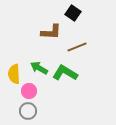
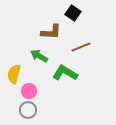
brown line: moved 4 px right
green arrow: moved 12 px up
yellow semicircle: rotated 18 degrees clockwise
gray circle: moved 1 px up
